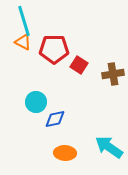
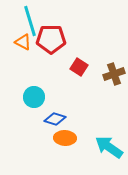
cyan line: moved 6 px right
red pentagon: moved 3 px left, 10 px up
red square: moved 2 px down
brown cross: moved 1 px right; rotated 10 degrees counterclockwise
cyan circle: moved 2 px left, 5 px up
blue diamond: rotated 30 degrees clockwise
orange ellipse: moved 15 px up
